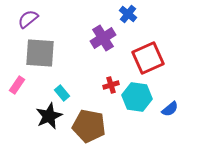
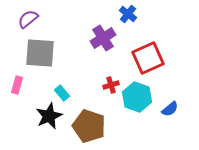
pink rectangle: rotated 18 degrees counterclockwise
cyan hexagon: rotated 12 degrees clockwise
brown pentagon: rotated 8 degrees clockwise
